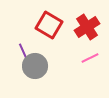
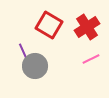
pink line: moved 1 px right, 1 px down
